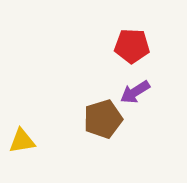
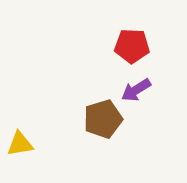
purple arrow: moved 1 px right, 2 px up
yellow triangle: moved 2 px left, 3 px down
